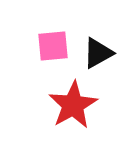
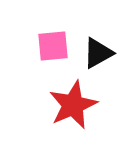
red star: rotated 6 degrees clockwise
